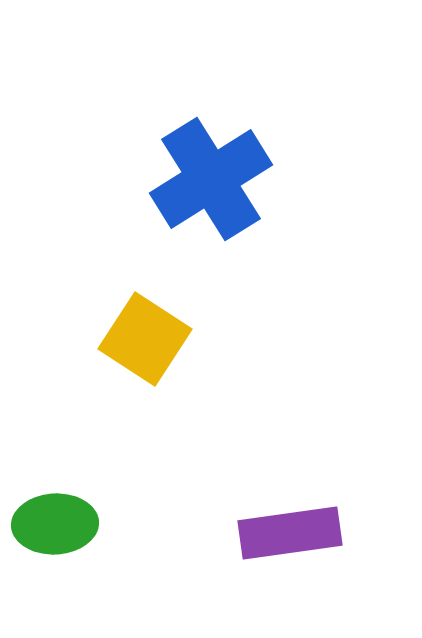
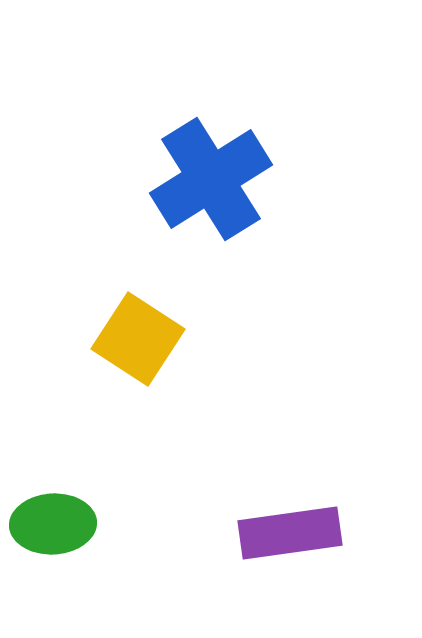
yellow square: moved 7 px left
green ellipse: moved 2 px left
